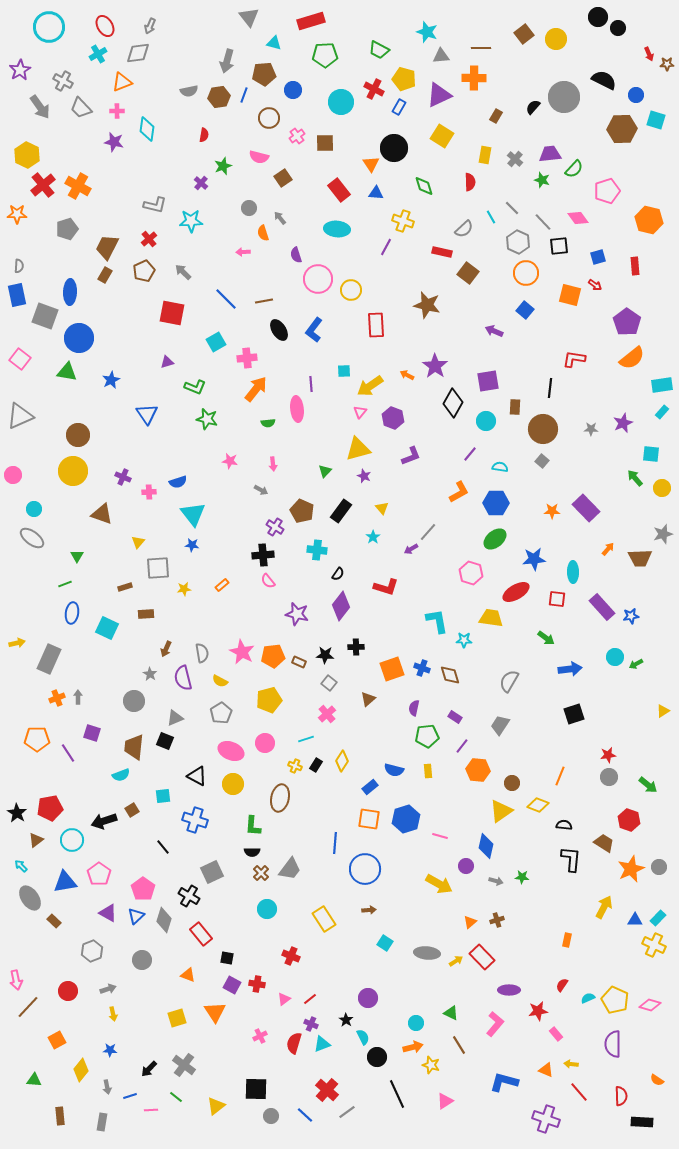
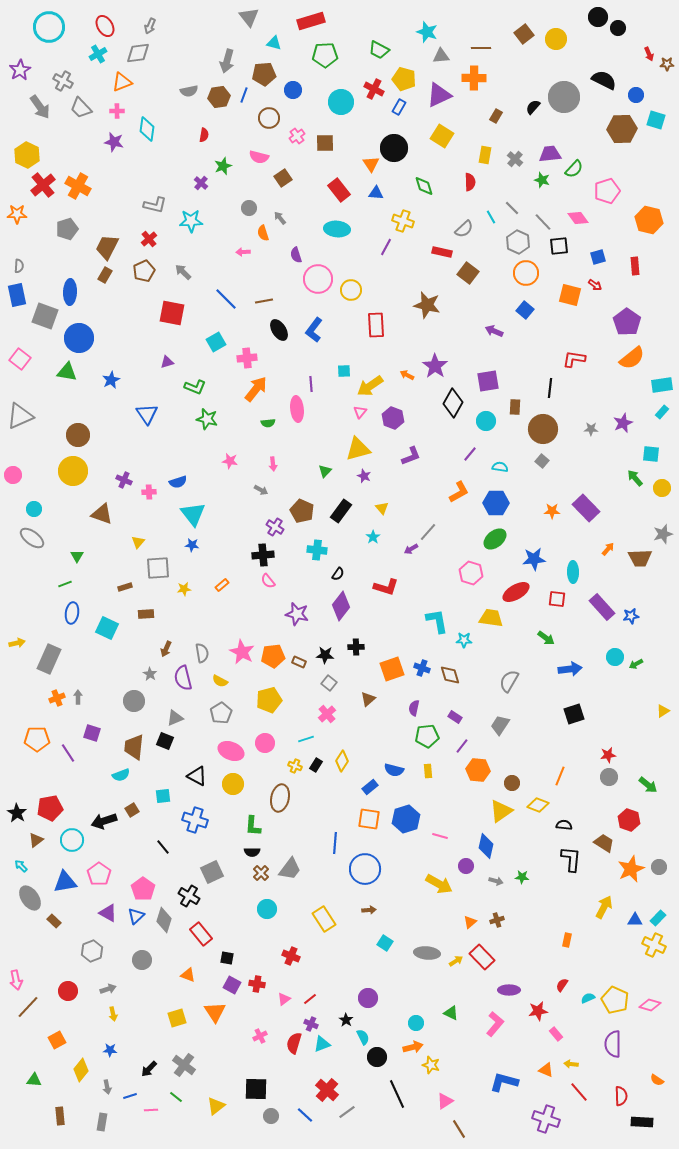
purple cross at (123, 477): moved 1 px right, 3 px down
brown line at (459, 1045): moved 84 px down
